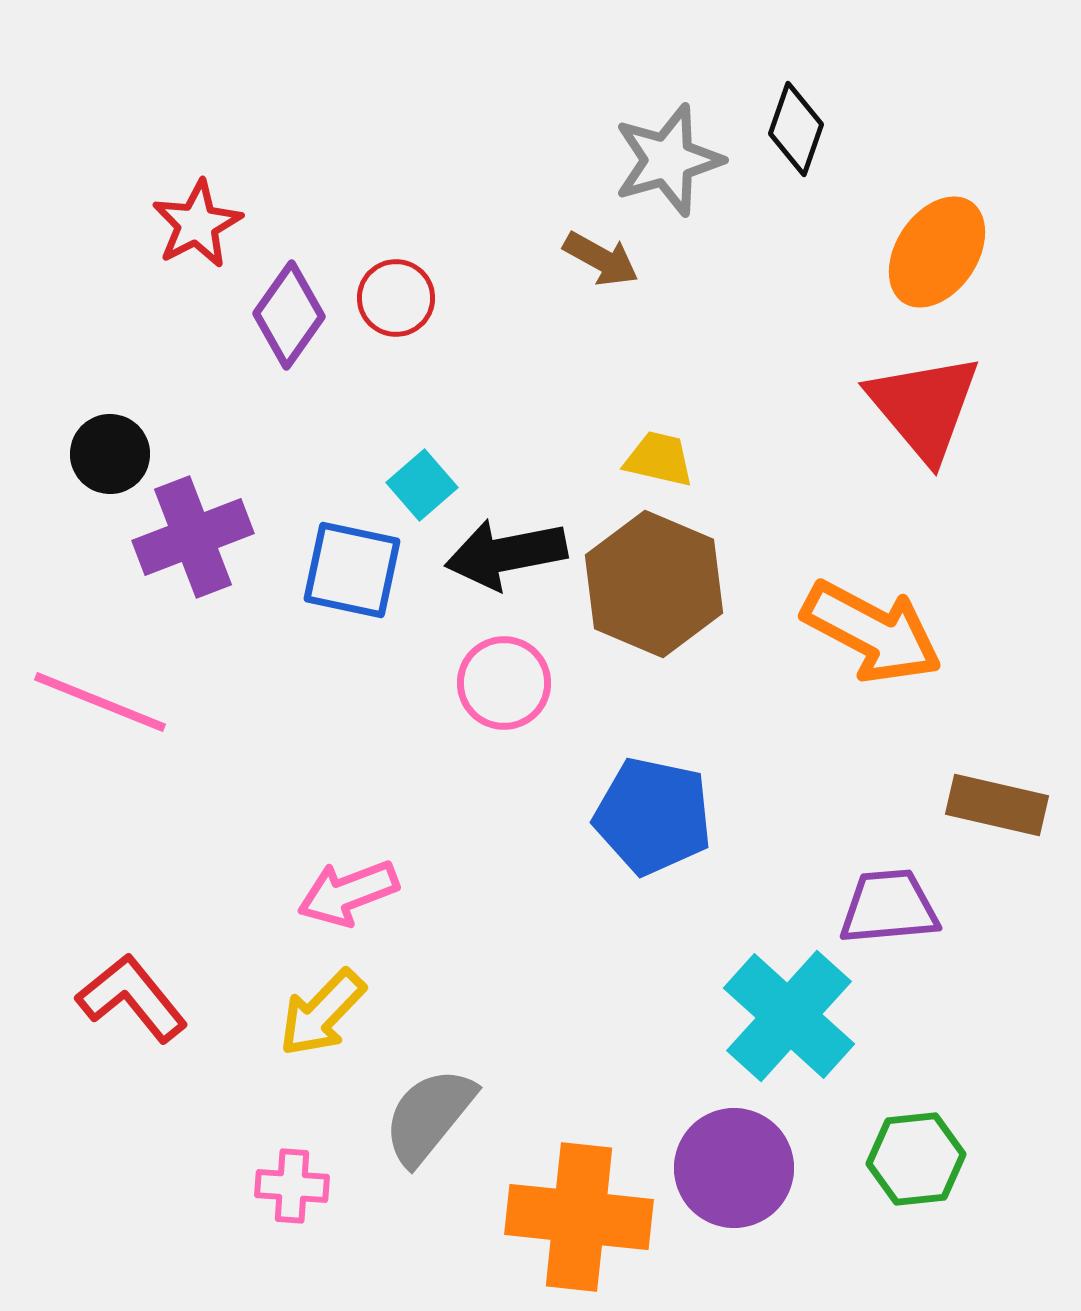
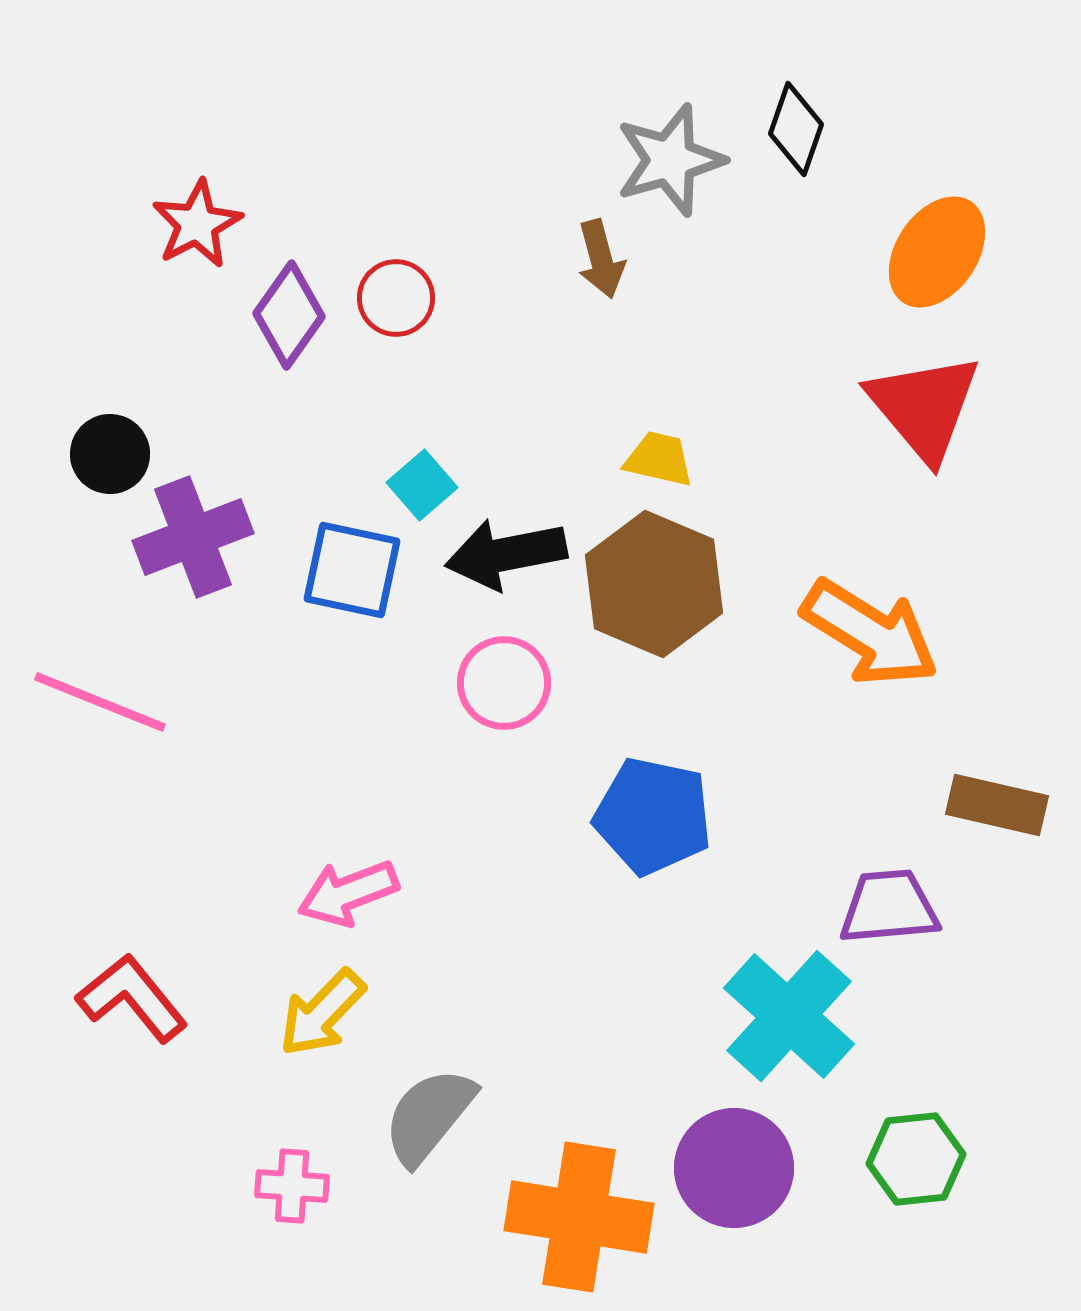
gray star: moved 2 px right
brown arrow: rotated 46 degrees clockwise
orange arrow: moved 2 px left, 1 px down; rotated 4 degrees clockwise
orange cross: rotated 3 degrees clockwise
